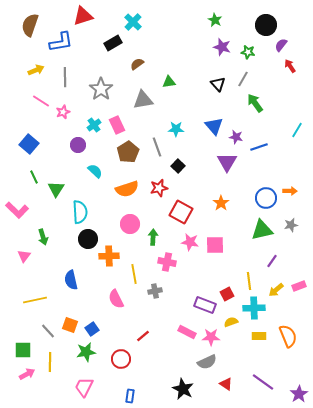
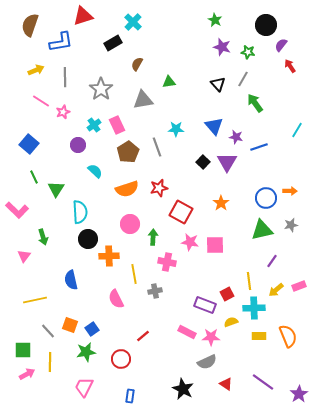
brown semicircle at (137, 64): rotated 24 degrees counterclockwise
black square at (178, 166): moved 25 px right, 4 px up
